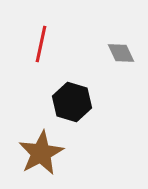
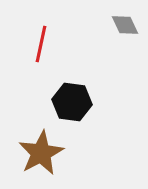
gray diamond: moved 4 px right, 28 px up
black hexagon: rotated 9 degrees counterclockwise
